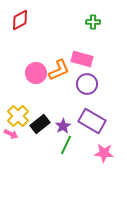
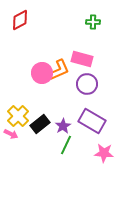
pink circle: moved 6 px right
